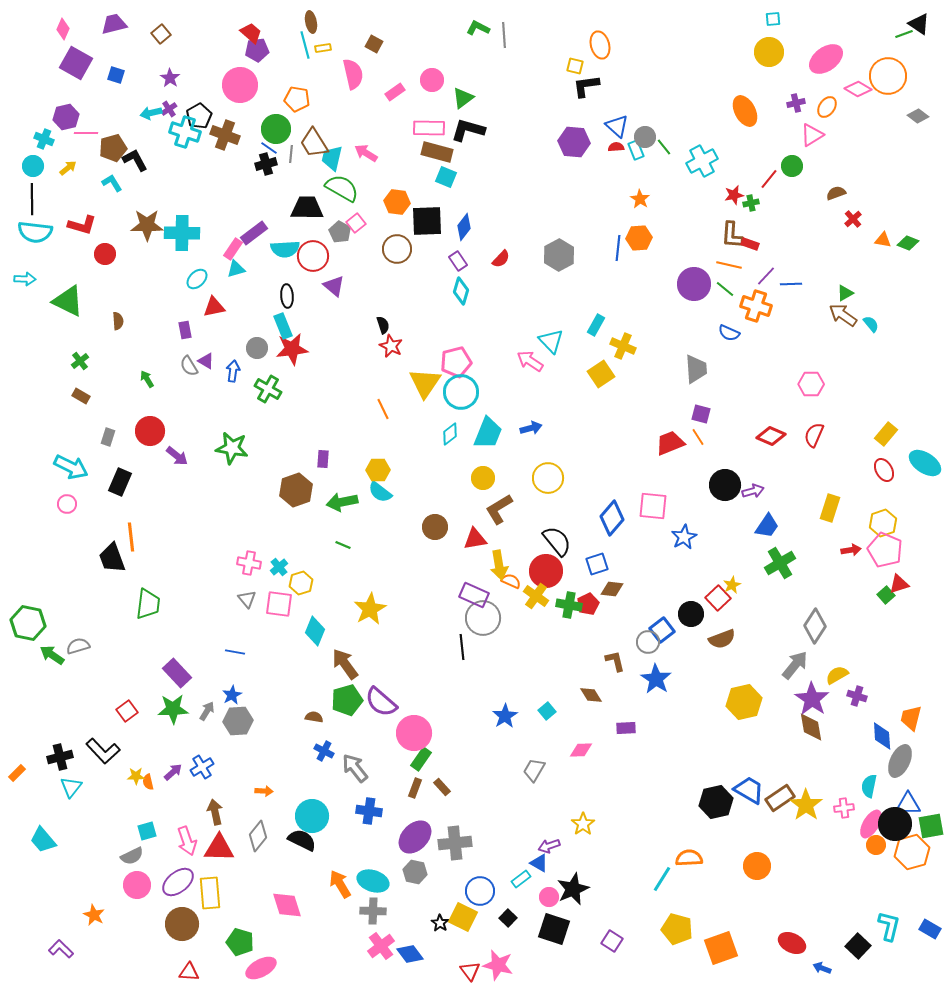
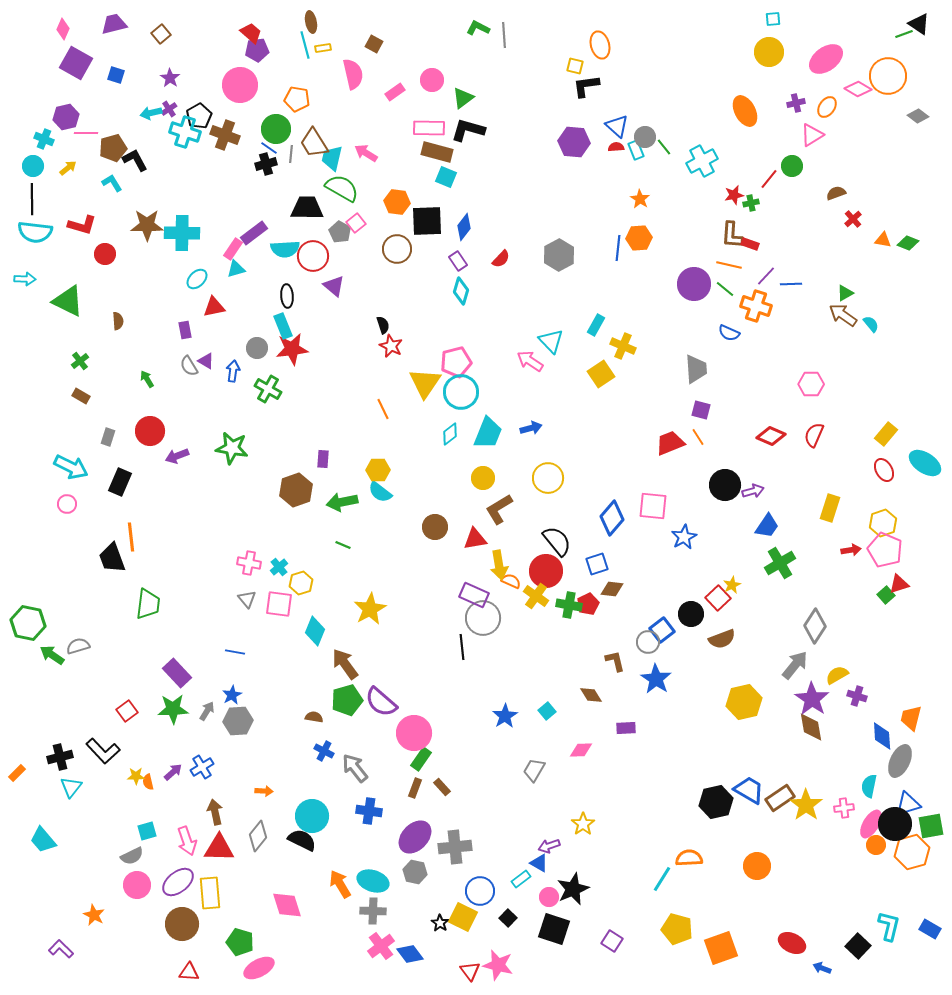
purple square at (701, 414): moved 4 px up
purple arrow at (177, 456): rotated 120 degrees clockwise
blue triangle at (908, 804): rotated 16 degrees counterclockwise
gray cross at (455, 843): moved 4 px down
pink ellipse at (261, 968): moved 2 px left
